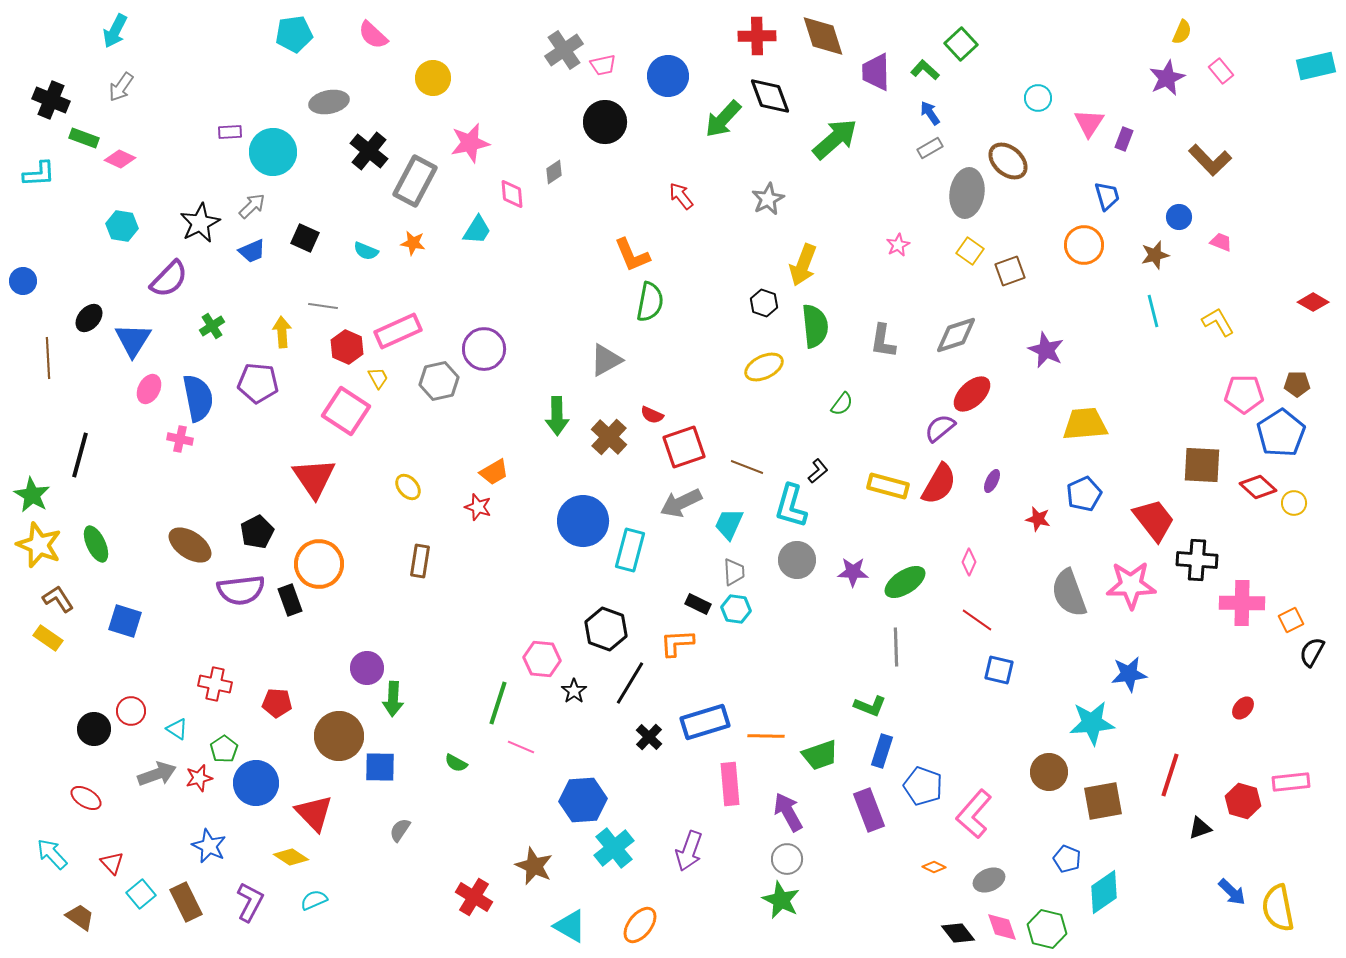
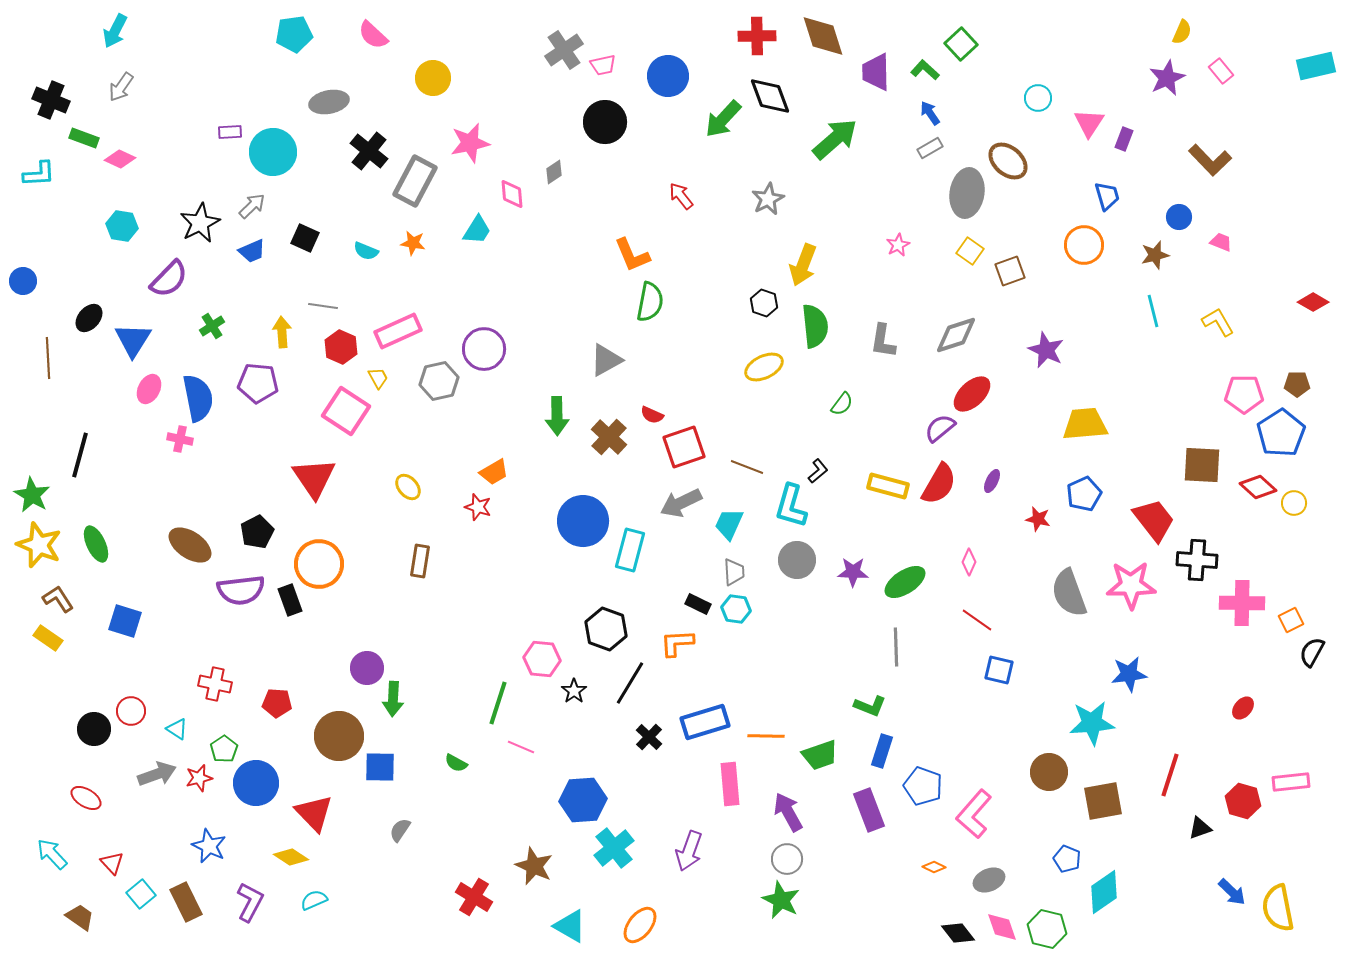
red hexagon at (347, 347): moved 6 px left
